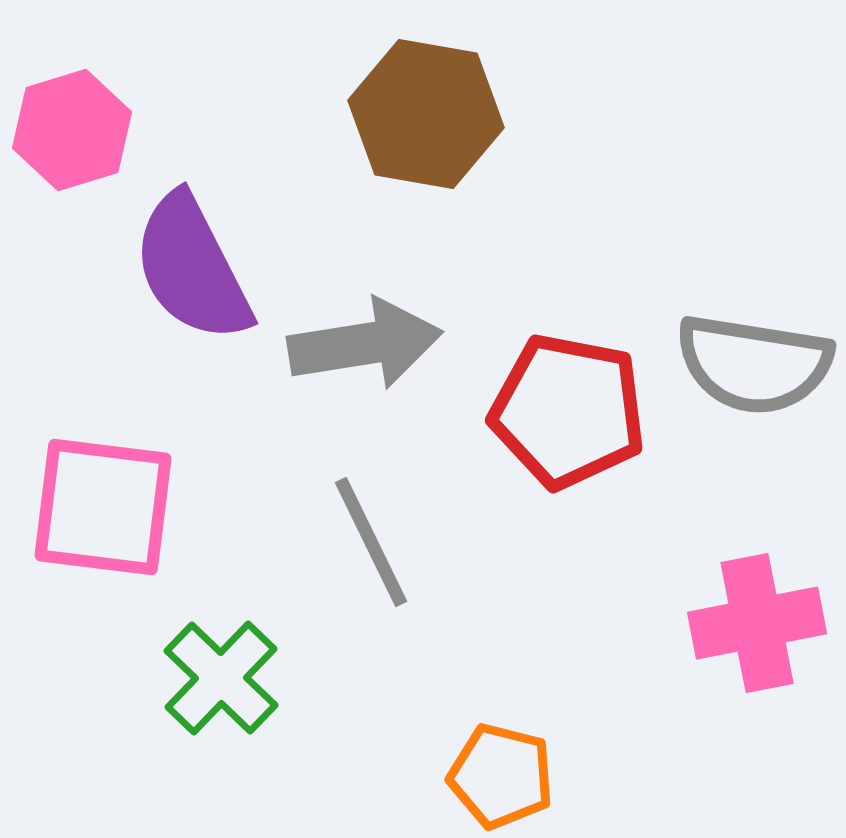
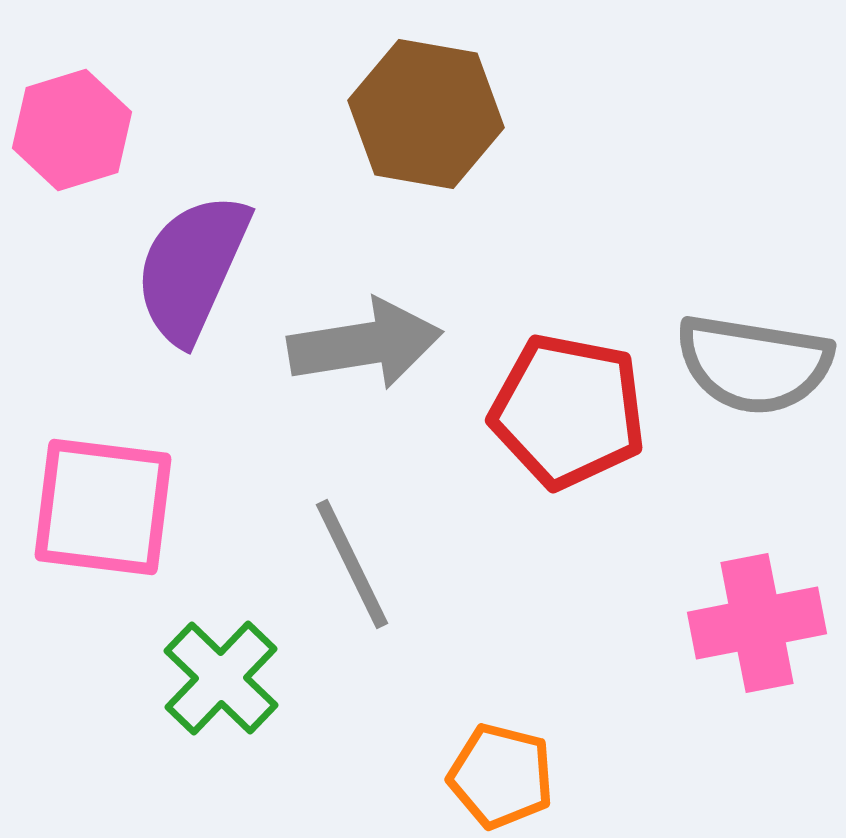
purple semicircle: rotated 51 degrees clockwise
gray line: moved 19 px left, 22 px down
